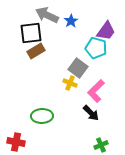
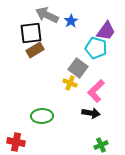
brown rectangle: moved 1 px left, 1 px up
black arrow: rotated 36 degrees counterclockwise
